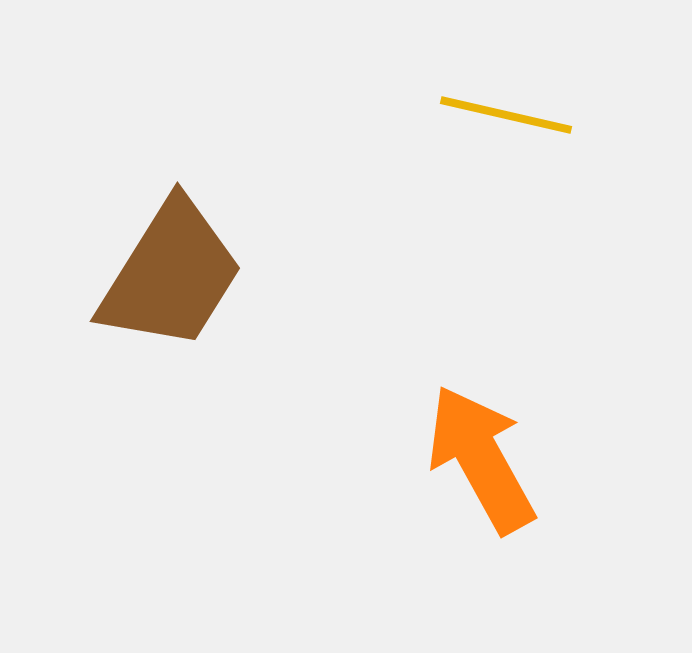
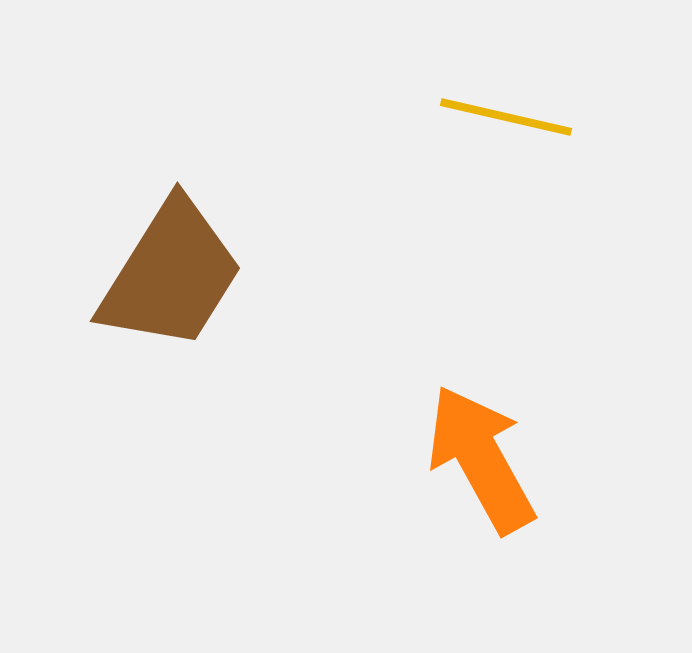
yellow line: moved 2 px down
